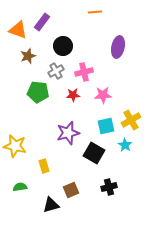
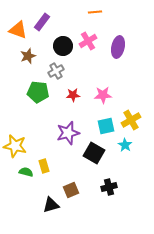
pink cross: moved 4 px right, 31 px up; rotated 18 degrees counterclockwise
green semicircle: moved 6 px right, 15 px up; rotated 24 degrees clockwise
